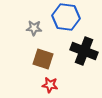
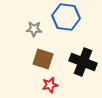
gray star: moved 1 px down
black cross: moved 1 px left, 11 px down
red star: rotated 21 degrees counterclockwise
